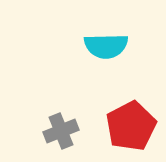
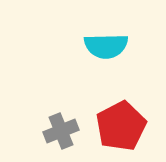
red pentagon: moved 10 px left
